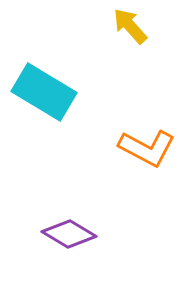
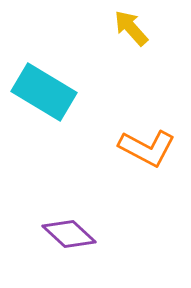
yellow arrow: moved 1 px right, 2 px down
purple diamond: rotated 12 degrees clockwise
